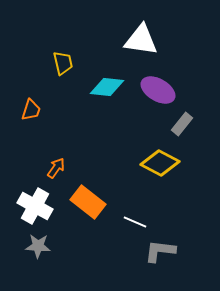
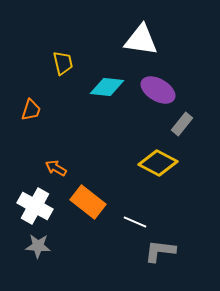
yellow diamond: moved 2 px left
orange arrow: rotated 95 degrees counterclockwise
